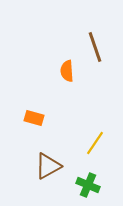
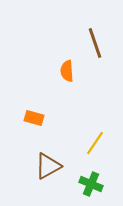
brown line: moved 4 px up
green cross: moved 3 px right, 1 px up
